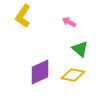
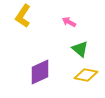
yellow diamond: moved 13 px right
